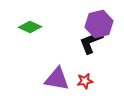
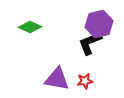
black L-shape: moved 1 px left, 1 px down
